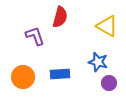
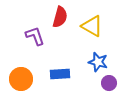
yellow triangle: moved 15 px left
orange circle: moved 2 px left, 2 px down
